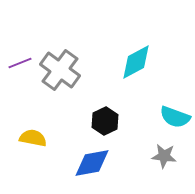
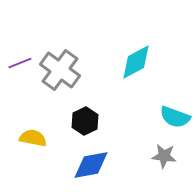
black hexagon: moved 20 px left
blue diamond: moved 1 px left, 2 px down
